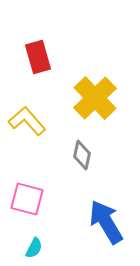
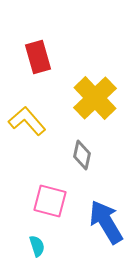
pink square: moved 23 px right, 2 px down
cyan semicircle: moved 3 px right, 2 px up; rotated 45 degrees counterclockwise
